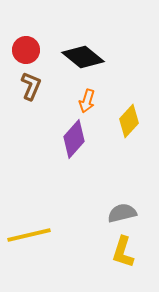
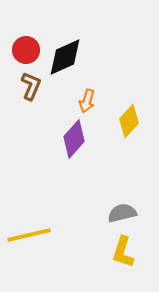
black diamond: moved 18 px left; rotated 63 degrees counterclockwise
